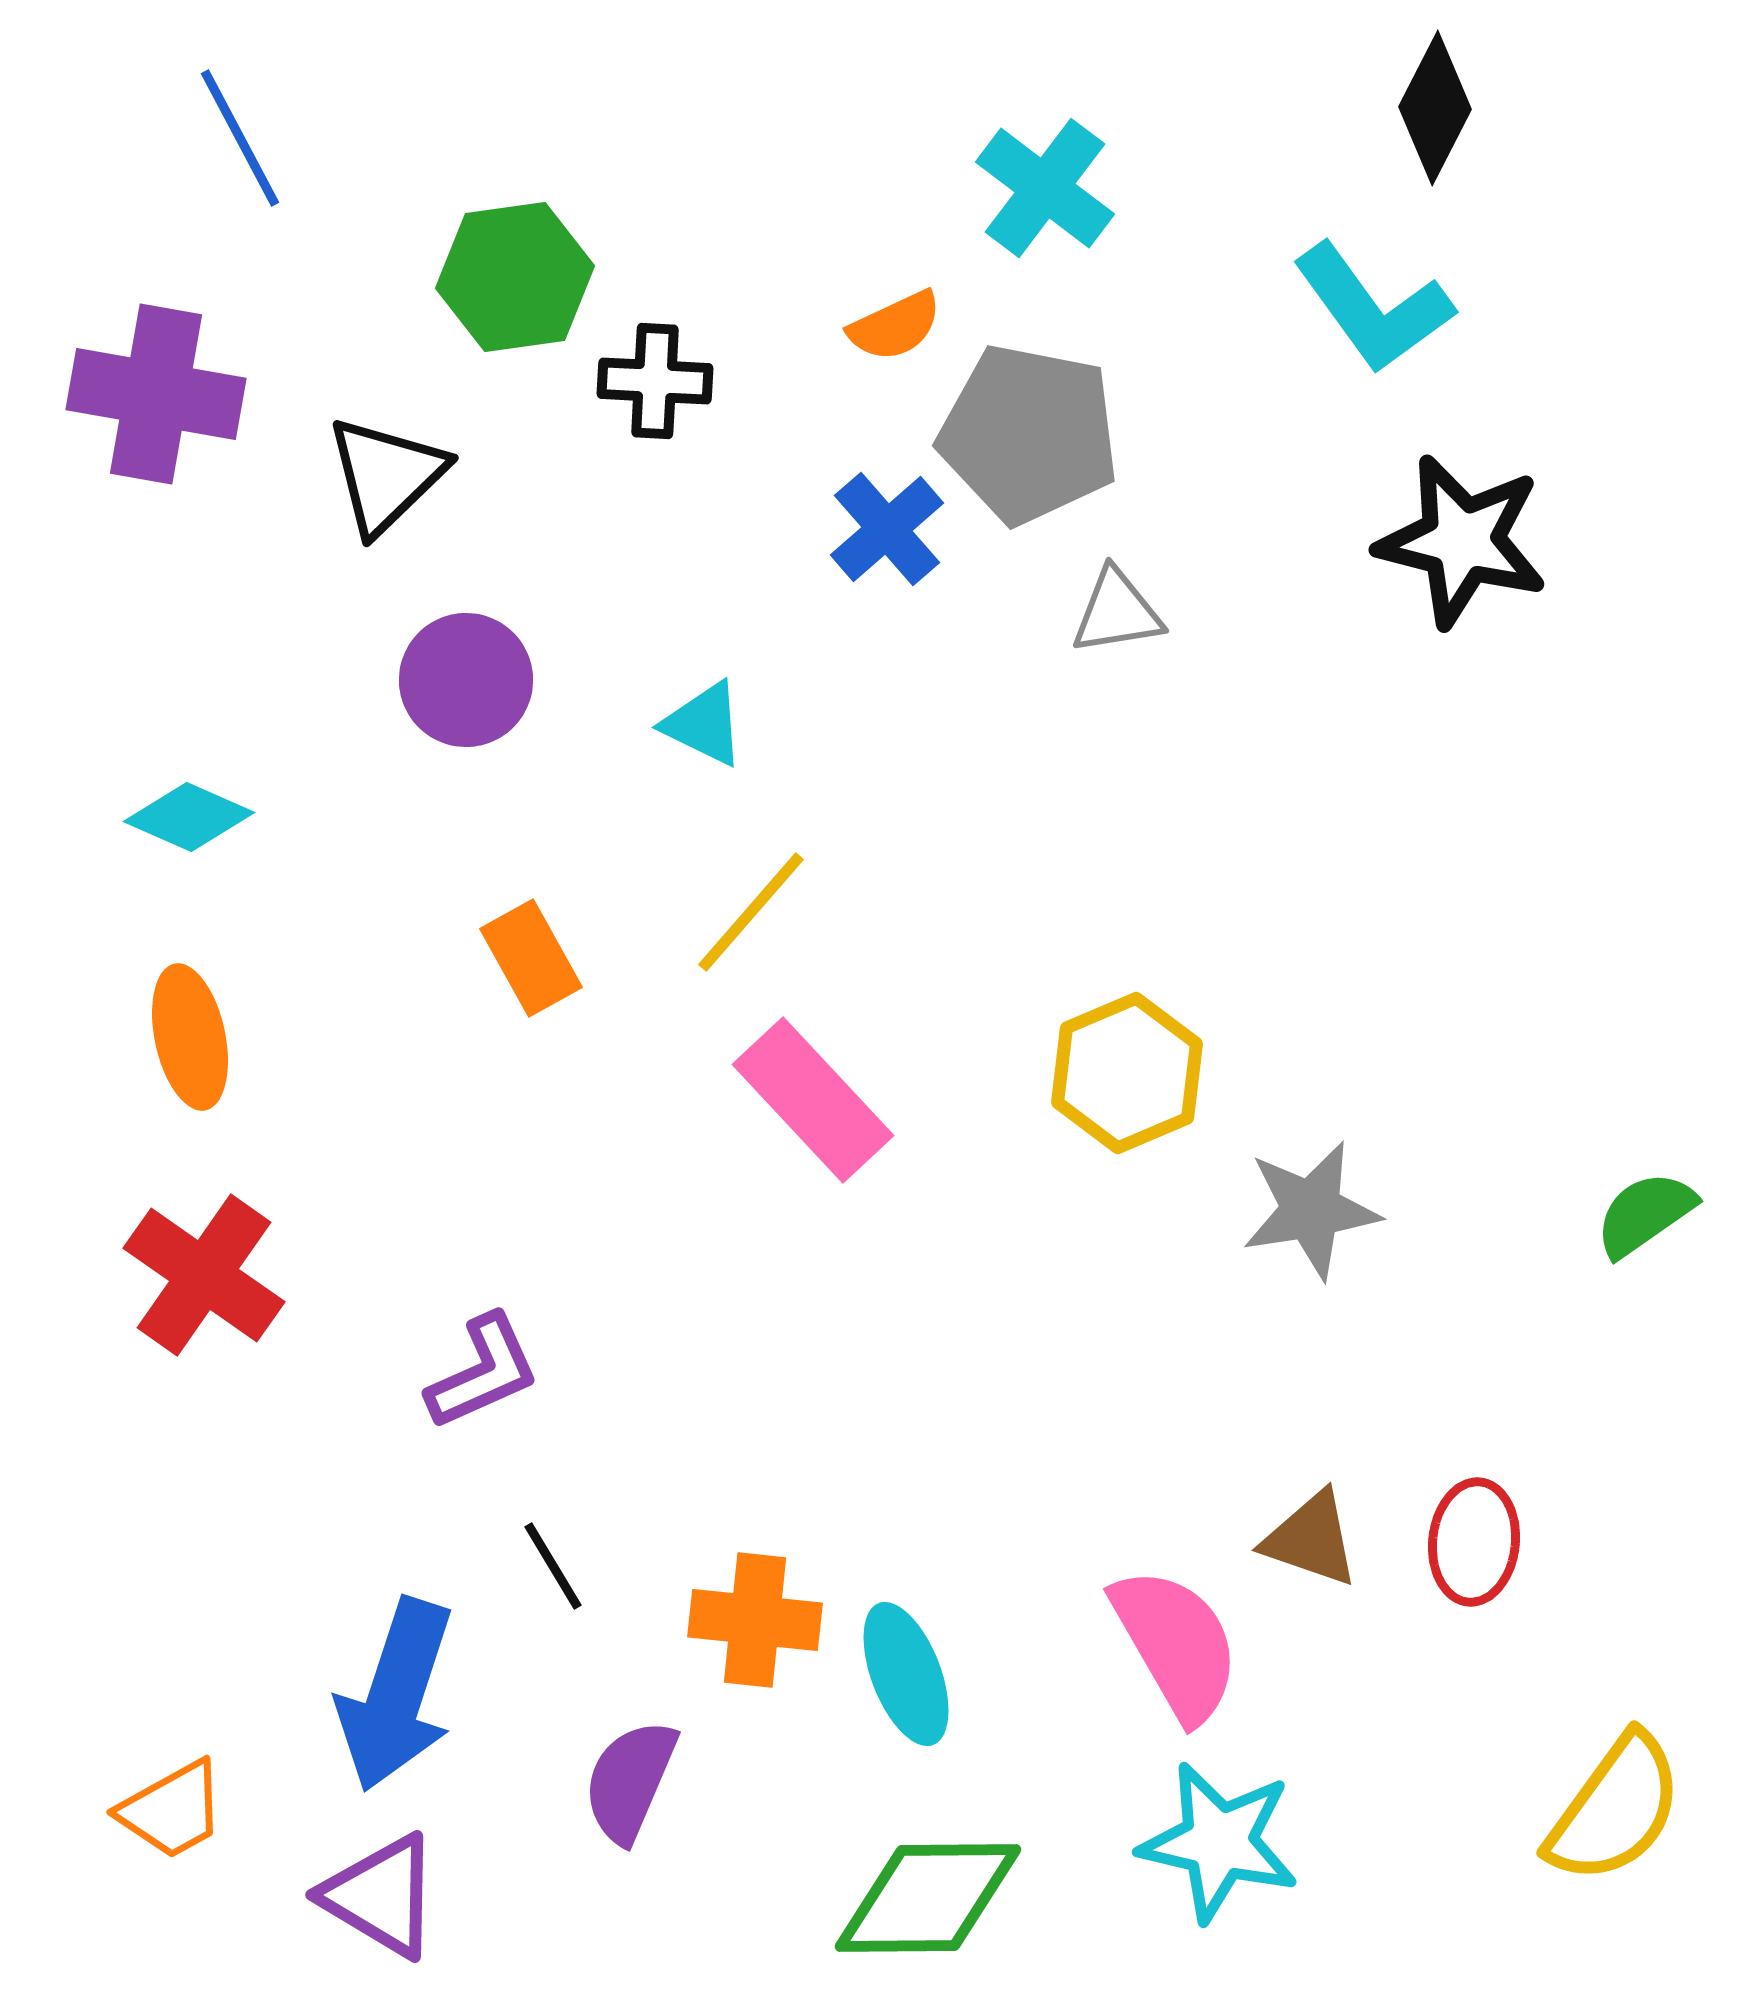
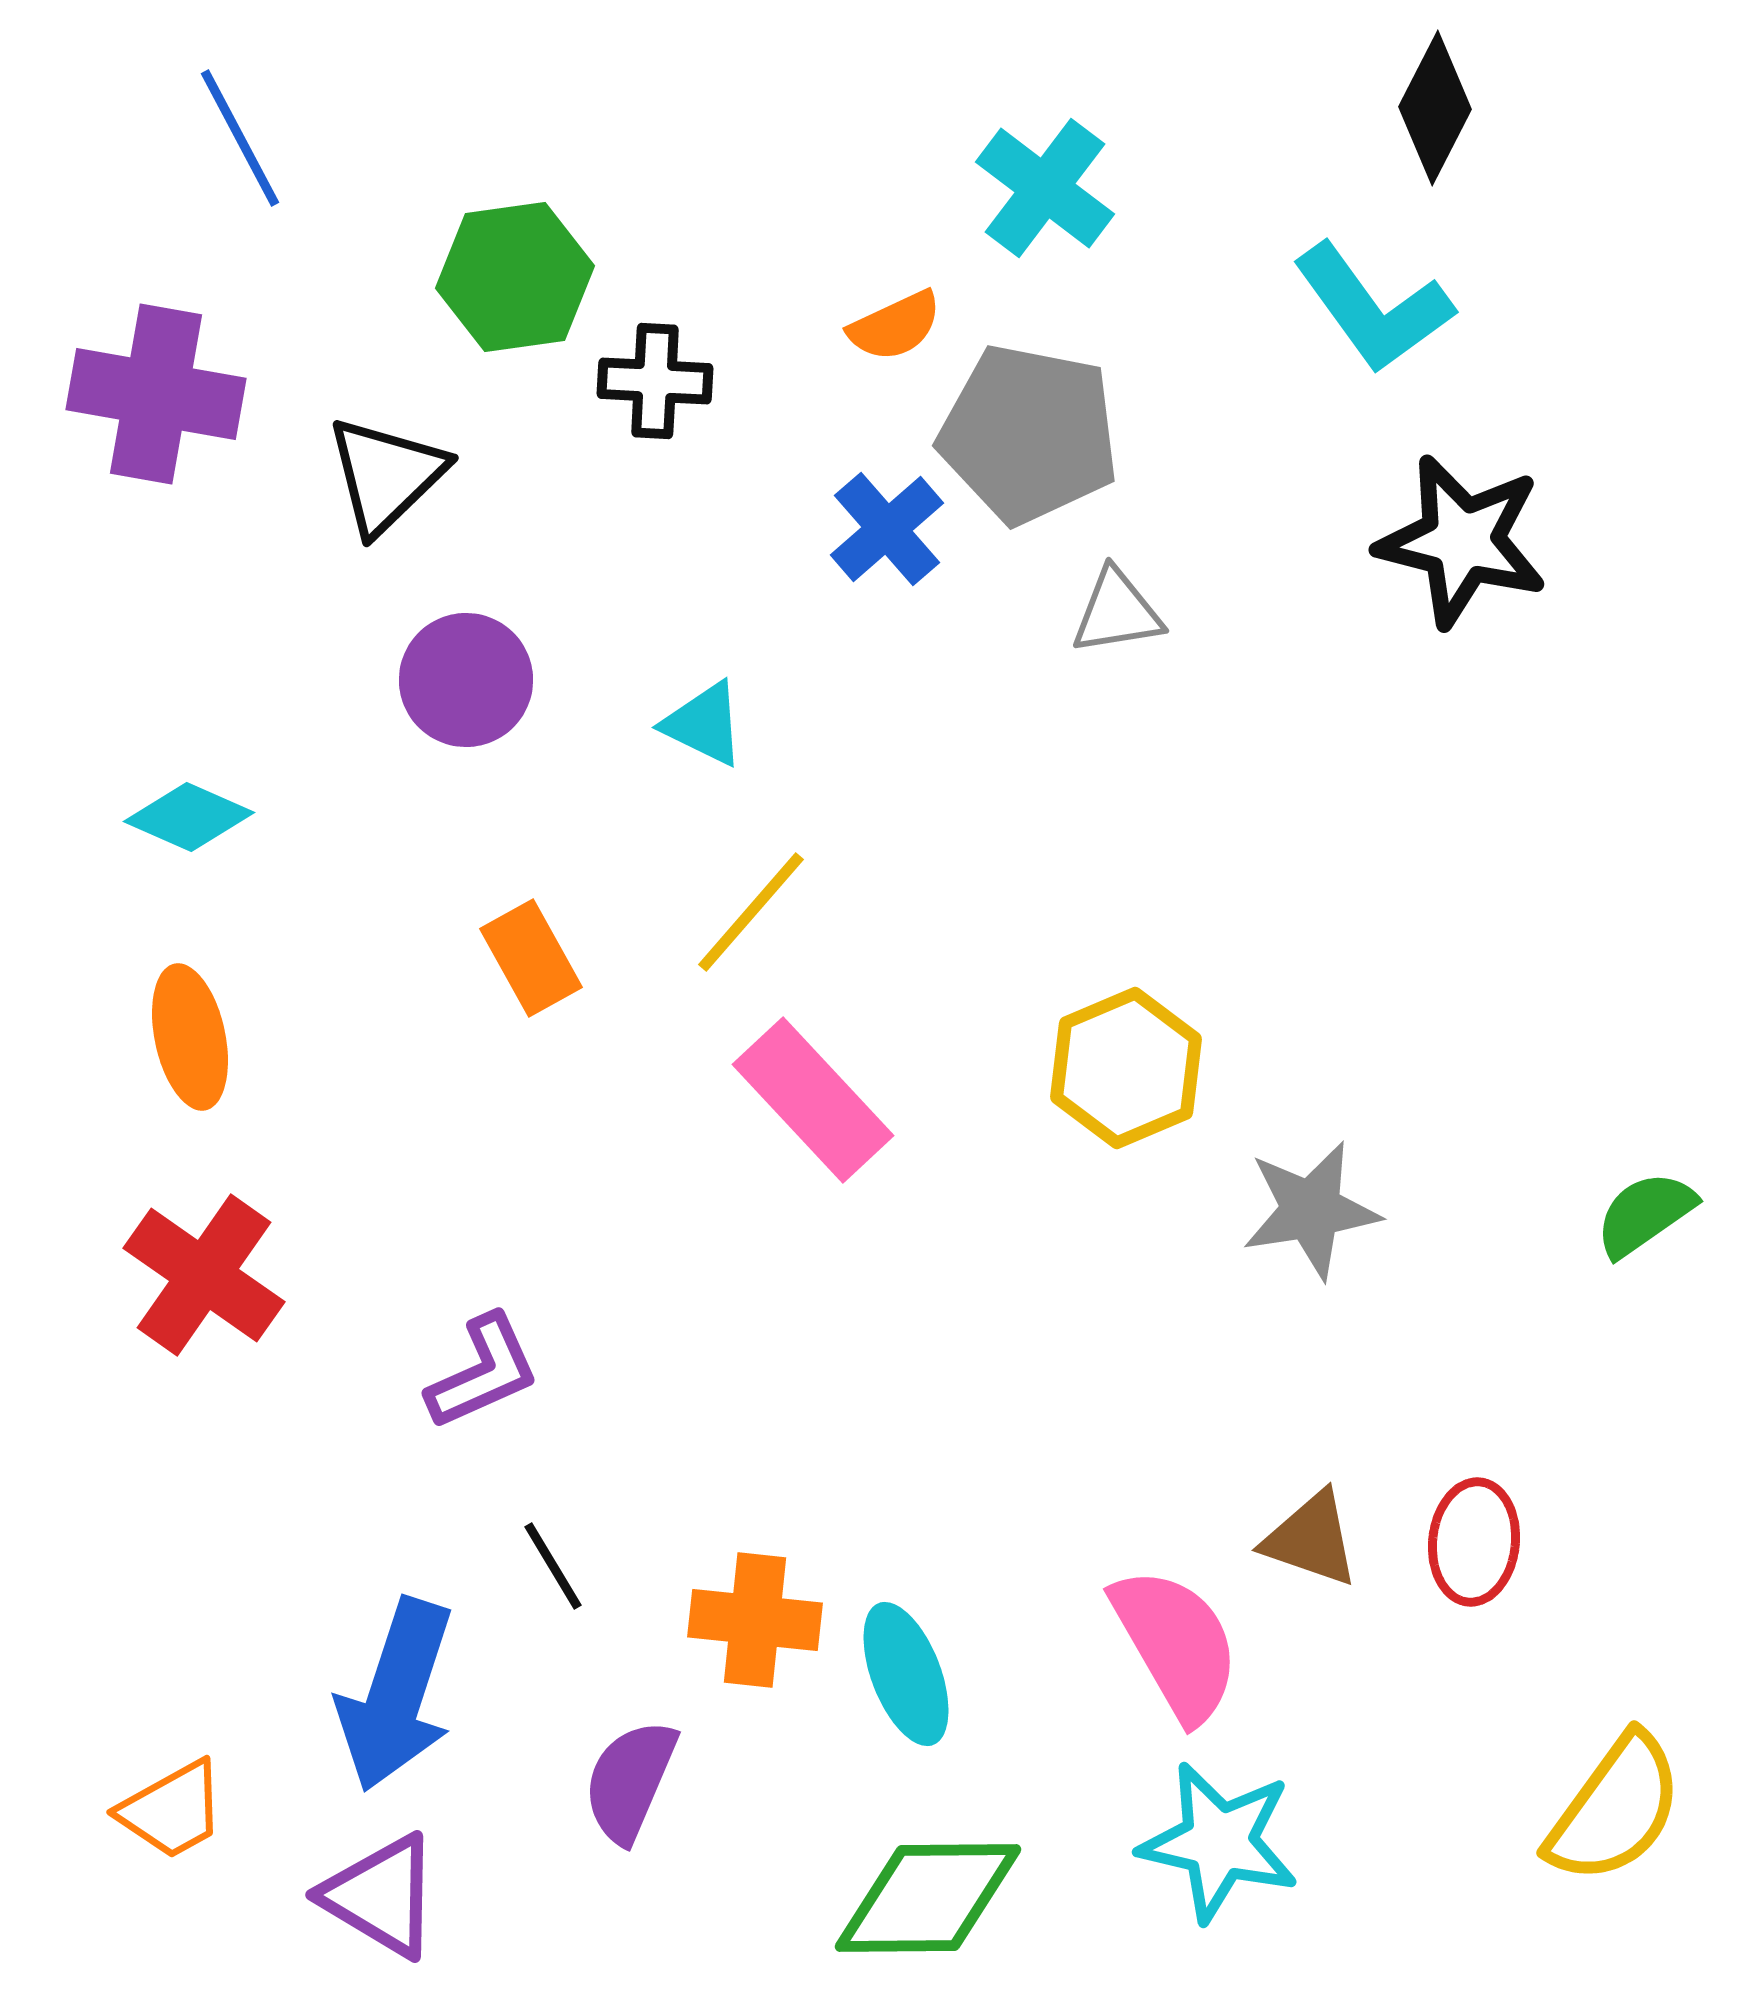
yellow hexagon: moved 1 px left, 5 px up
